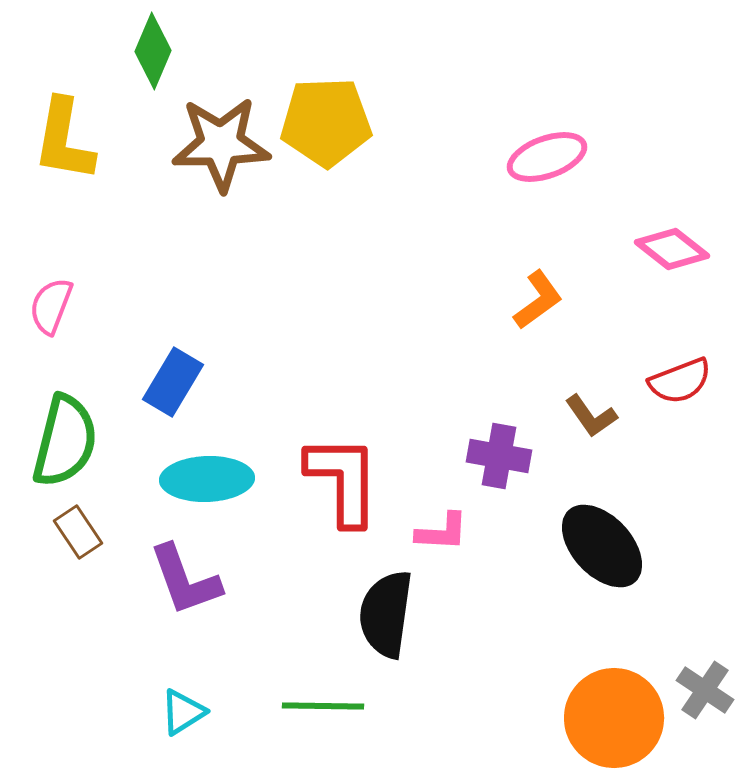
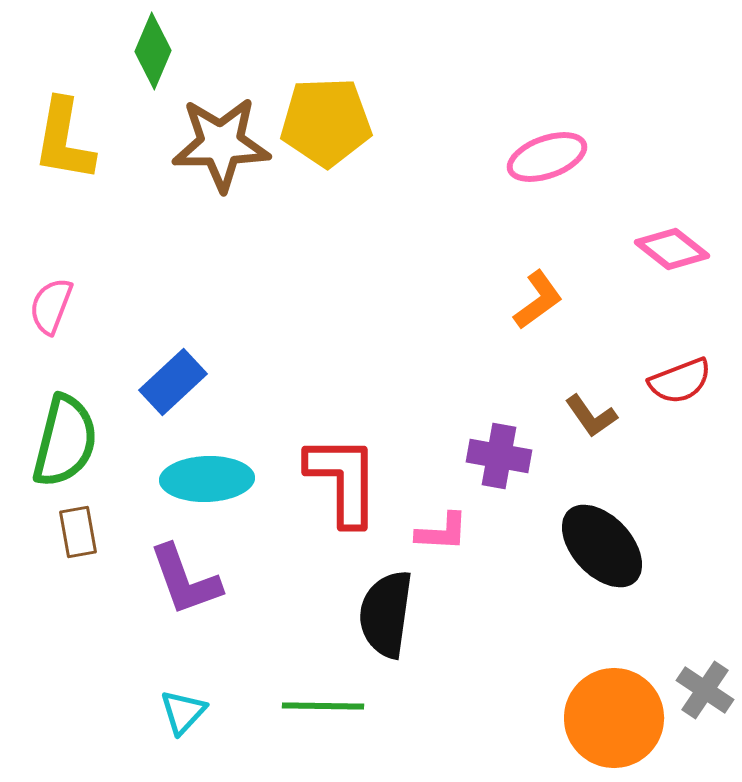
blue rectangle: rotated 16 degrees clockwise
brown rectangle: rotated 24 degrees clockwise
cyan triangle: rotated 15 degrees counterclockwise
